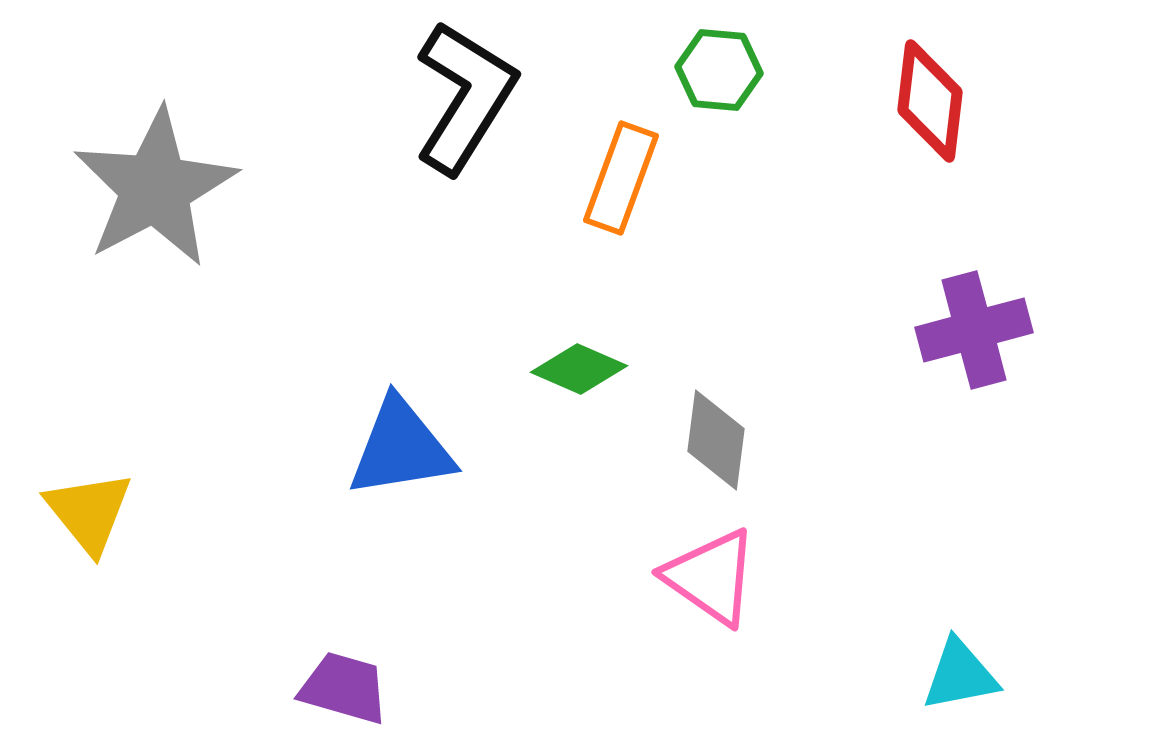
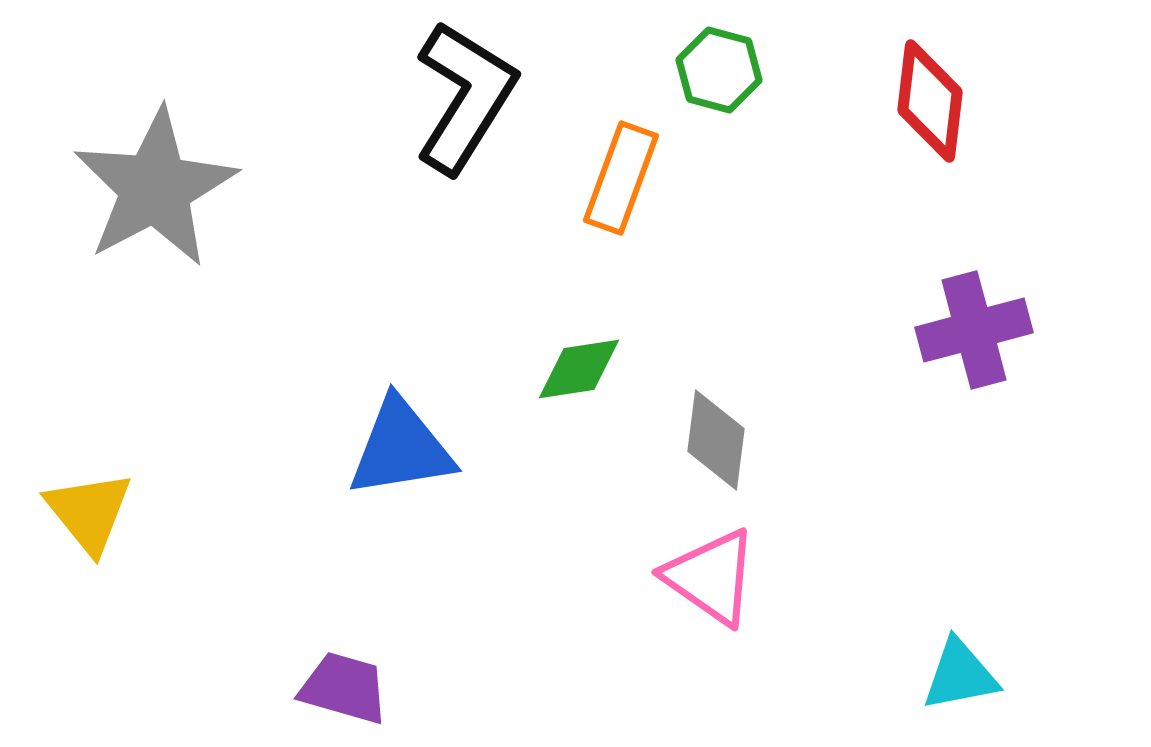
green hexagon: rotated 10 degrees clockwise
green diamond: rotated 32 degrees counterclockwise
